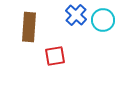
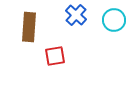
cyan circle: moved 11 px right
